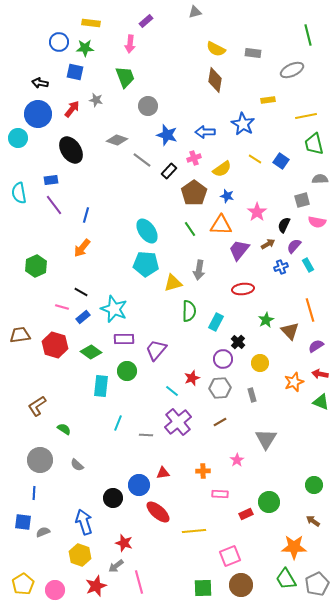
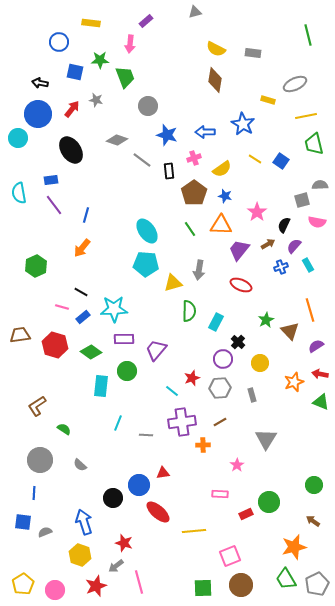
green star at (85, 48): moved 15 px right, 12 px down
gray ellipse at (292, 70): moved 3 px right, 14 px down
yellow rectangle at (268, 100): rotated 24 degrees clockwise
black rectangle at (169, 171): rotated 49 degrees counterclockwise
gray semicircle at (320, 179): moved 6 px down
blue star at (227, 196): moved 2 px left
red ellipse at (243, 289): moved 2 px left, 4 px up; rotated 30 degrees clockwise
cyan star at (114, 309): rotated 24 degrees counterclockwise
purple cross at (178, 422): moved 4 px right; rotated 32 degrees clockwise
pink star at (237, 460): moved 5 px down
gray semicircle at (77, 465): moved 3 px right
orange cross at (203, 471): moved 26 px up
gray semicircle at (43, 532): moved 2 px right
orange star at (294, 547): rotated 15 degrees counterclockwise
